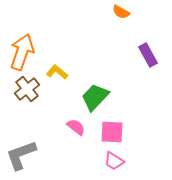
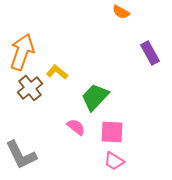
purple rectangle: moved 2 px right, 2 px up
brown cross: moved 3 px right, 1 px up
gray L-shape: rotated 96 degrees counterclockwise
